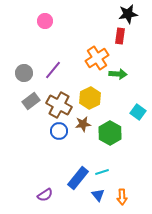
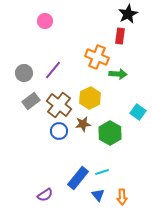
black star: rotated 18 degrees counterclockwise
orange cross: moved 1 px up; rotated 35 degrees counterclockwise
brown cross: rotated 10 degrees clockwise
